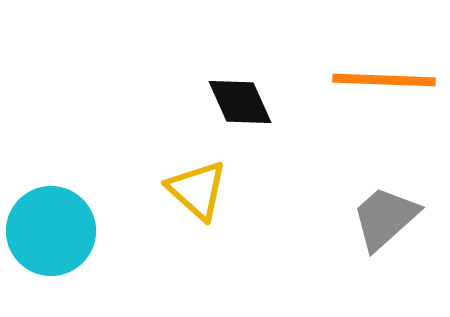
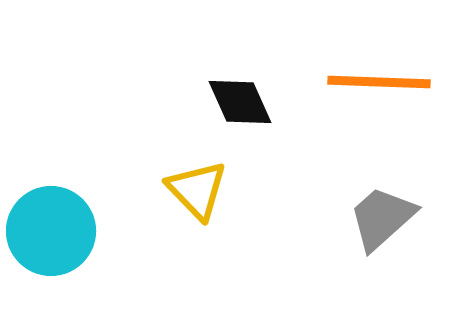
orange line: moved 5 px left, 2 px down
yellow triangle: rotated 4 degrees clockwise
gray trapezoid: moved 3 px left
